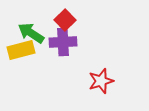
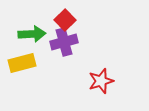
green arrow: moved 1 px right, 1 px down; rotated 144 degrees clockwise
purple cross: moved 1 px right; rotated 12 degrees counterclockwise
yellow rectangle: moved 1 px right, 13 px down
